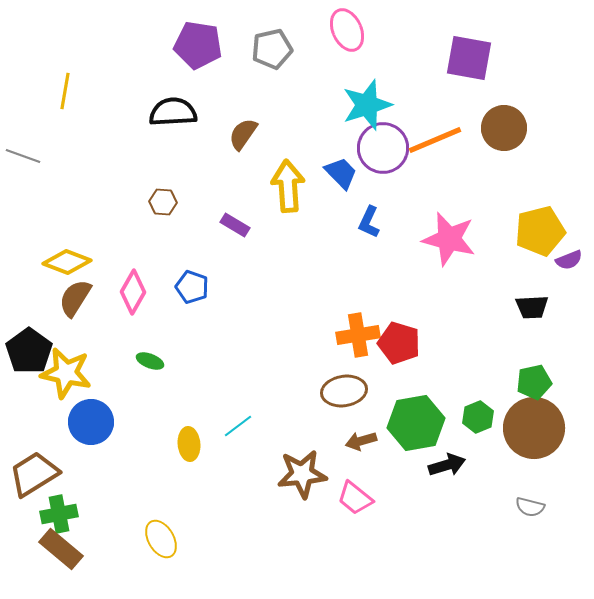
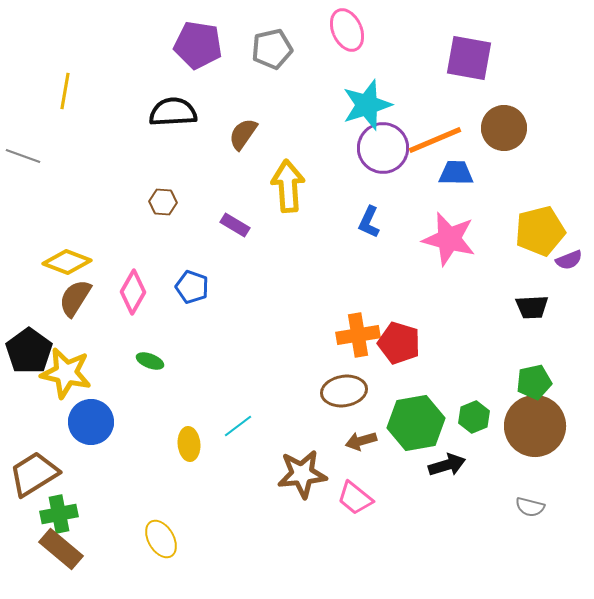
blue trapezoid at (341, 173): moved 115 px right; rotated 45 degrees counterclockwise
green hexagon at (478, 417): moved 4 px left
brown circle at (534, 428): moved 1 px right, 2 px up
